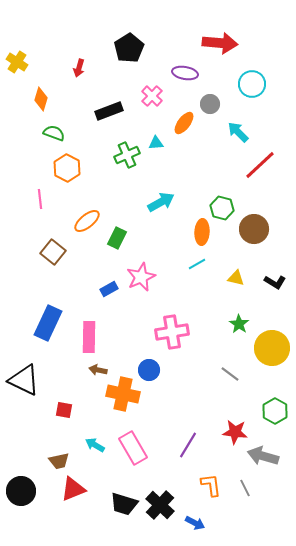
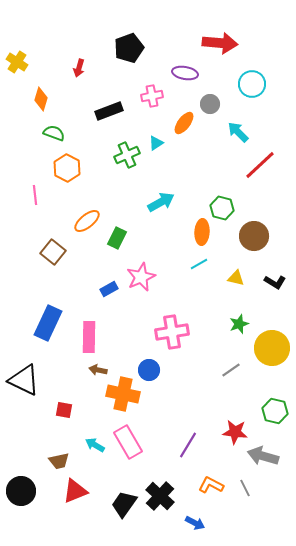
black pentagon at (129, 48): rotated 12 degrees clockwise
pink cross at (152, 96): rotated 35 degrees clockwise
cyan triangle at (156, 143): rotated 28 degrees counterclockwise
pink line at (40, 199): moved 5 px left, 4 px up
brown circle at (254, 229): moved 7 px down
cyan line at (197, 264): moved 2 px right
green star at (239, 324): rotated 18 degrees clockwise
gray line at (230, 374): moved 1 px right, 4 px up; rotated 72 degrees counterclockwise
green hexagon at (275, 411): rotated 15 degrees counterclockwise
pink rectangle at (133, 448): moved 5 px left, 6 px up
orange L-shape at (211, 485): rotated 55 degrees counterclockwise
red triangle at (73, 489): moved 2 px right, 2 px down
black trapezoid at (124, 504): rotated 108 degrees clockwise
black cross at (160, 505): moved 9 px up
